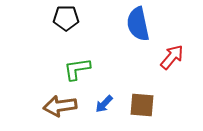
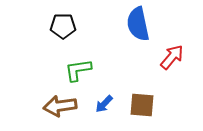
black pentagon: moved 3 px left, 8 px down
green L-shape: moved 1 px right, 1 px down
